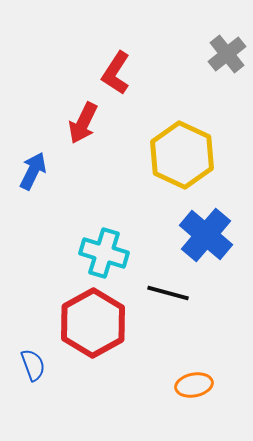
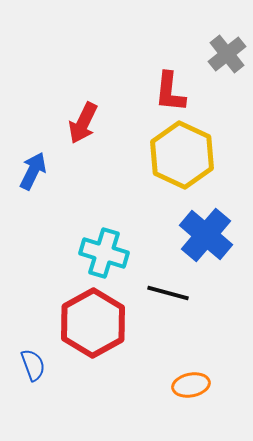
red L-shape: moved 54 px right, 19 px down; rotated 27 degrees counterclockwise
orange ellipse: moved 3 px left
